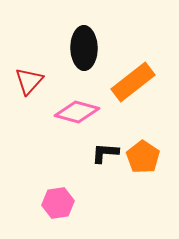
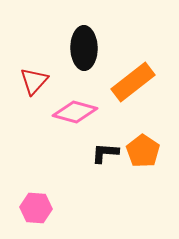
red triangle: moved 5 px right
pink diamond: moved 2 px left
orange pentagon: moved 6 px up
pink hexagon: moved 22 px left, 5 px down; rotated 12 degrees clockwise
